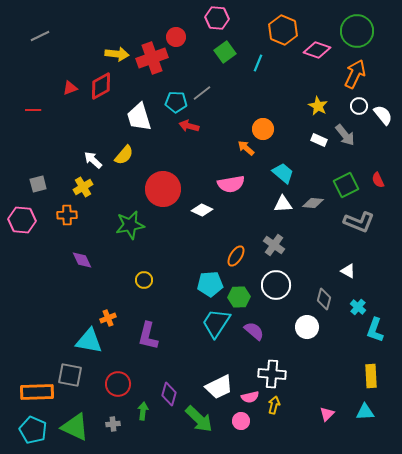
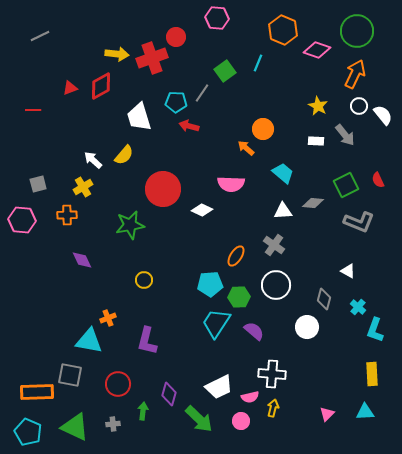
green square at (225, 52): moved 19 px down
gray line at (202, 93): rotated 18 degrees counterclockwise
white rectangle at (319, 140): moved 3 px left, 1 px down; rotated 21 degrees counterclockwise
pink semicircle at (231, 184): rotated 12 degrees clockwise
white triangle at (283, 204): moved 7 px down
purple L-shape at (148, 336): moved 1 px left, 5 px down
yellow rectangle at (371, 376): moved 1 px right, 2 px up
yellow arrow at (274, 405): moved 1 px left, 3 px down
cyan pentagon at (33, 430): moved 5 px left, 2 px down
